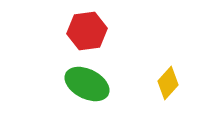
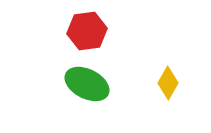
yellow diamond: rotated 12 degrees counterclockwise
